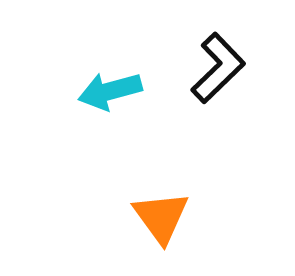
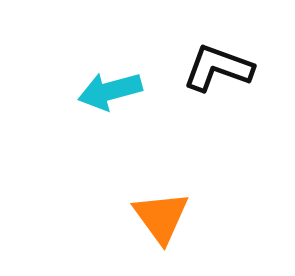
black L-shape: rotated 116 degrees counterclockwise
